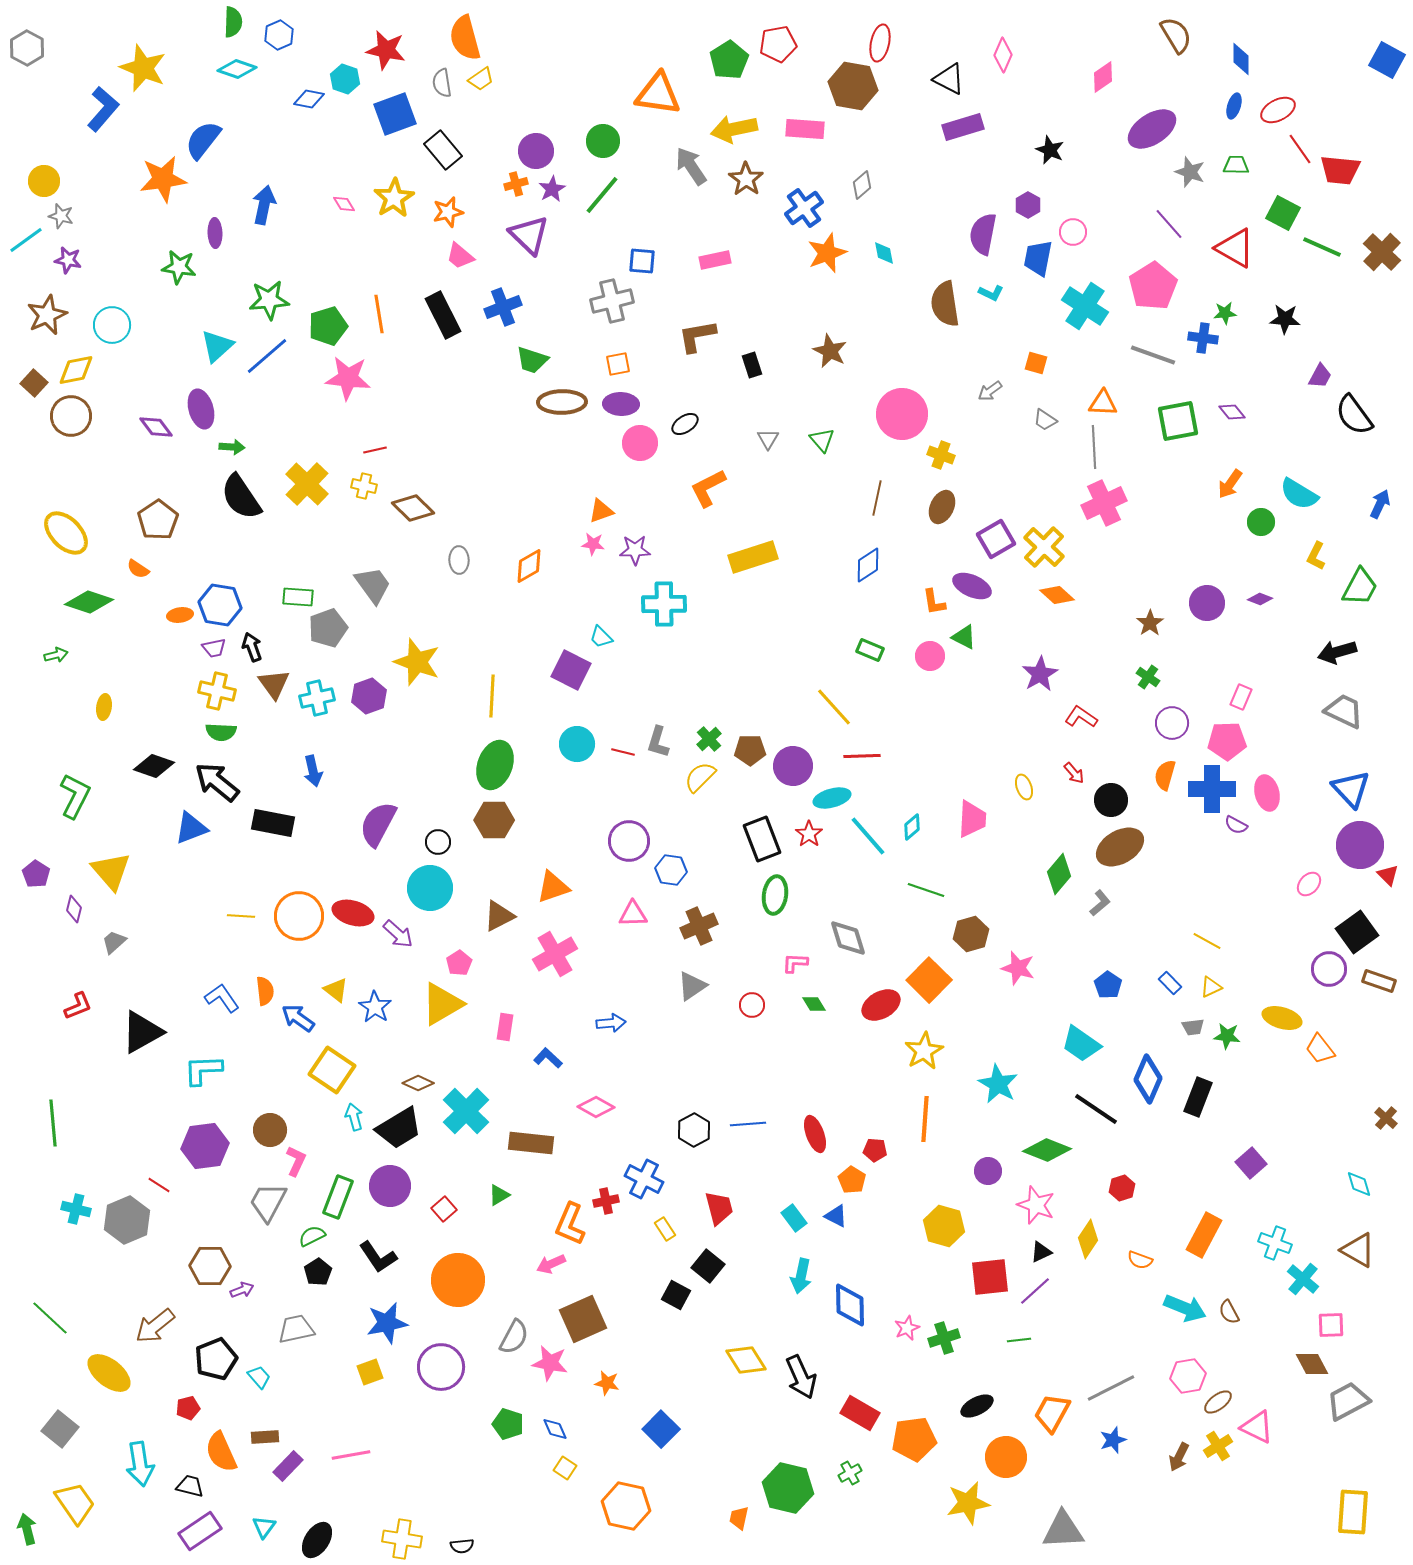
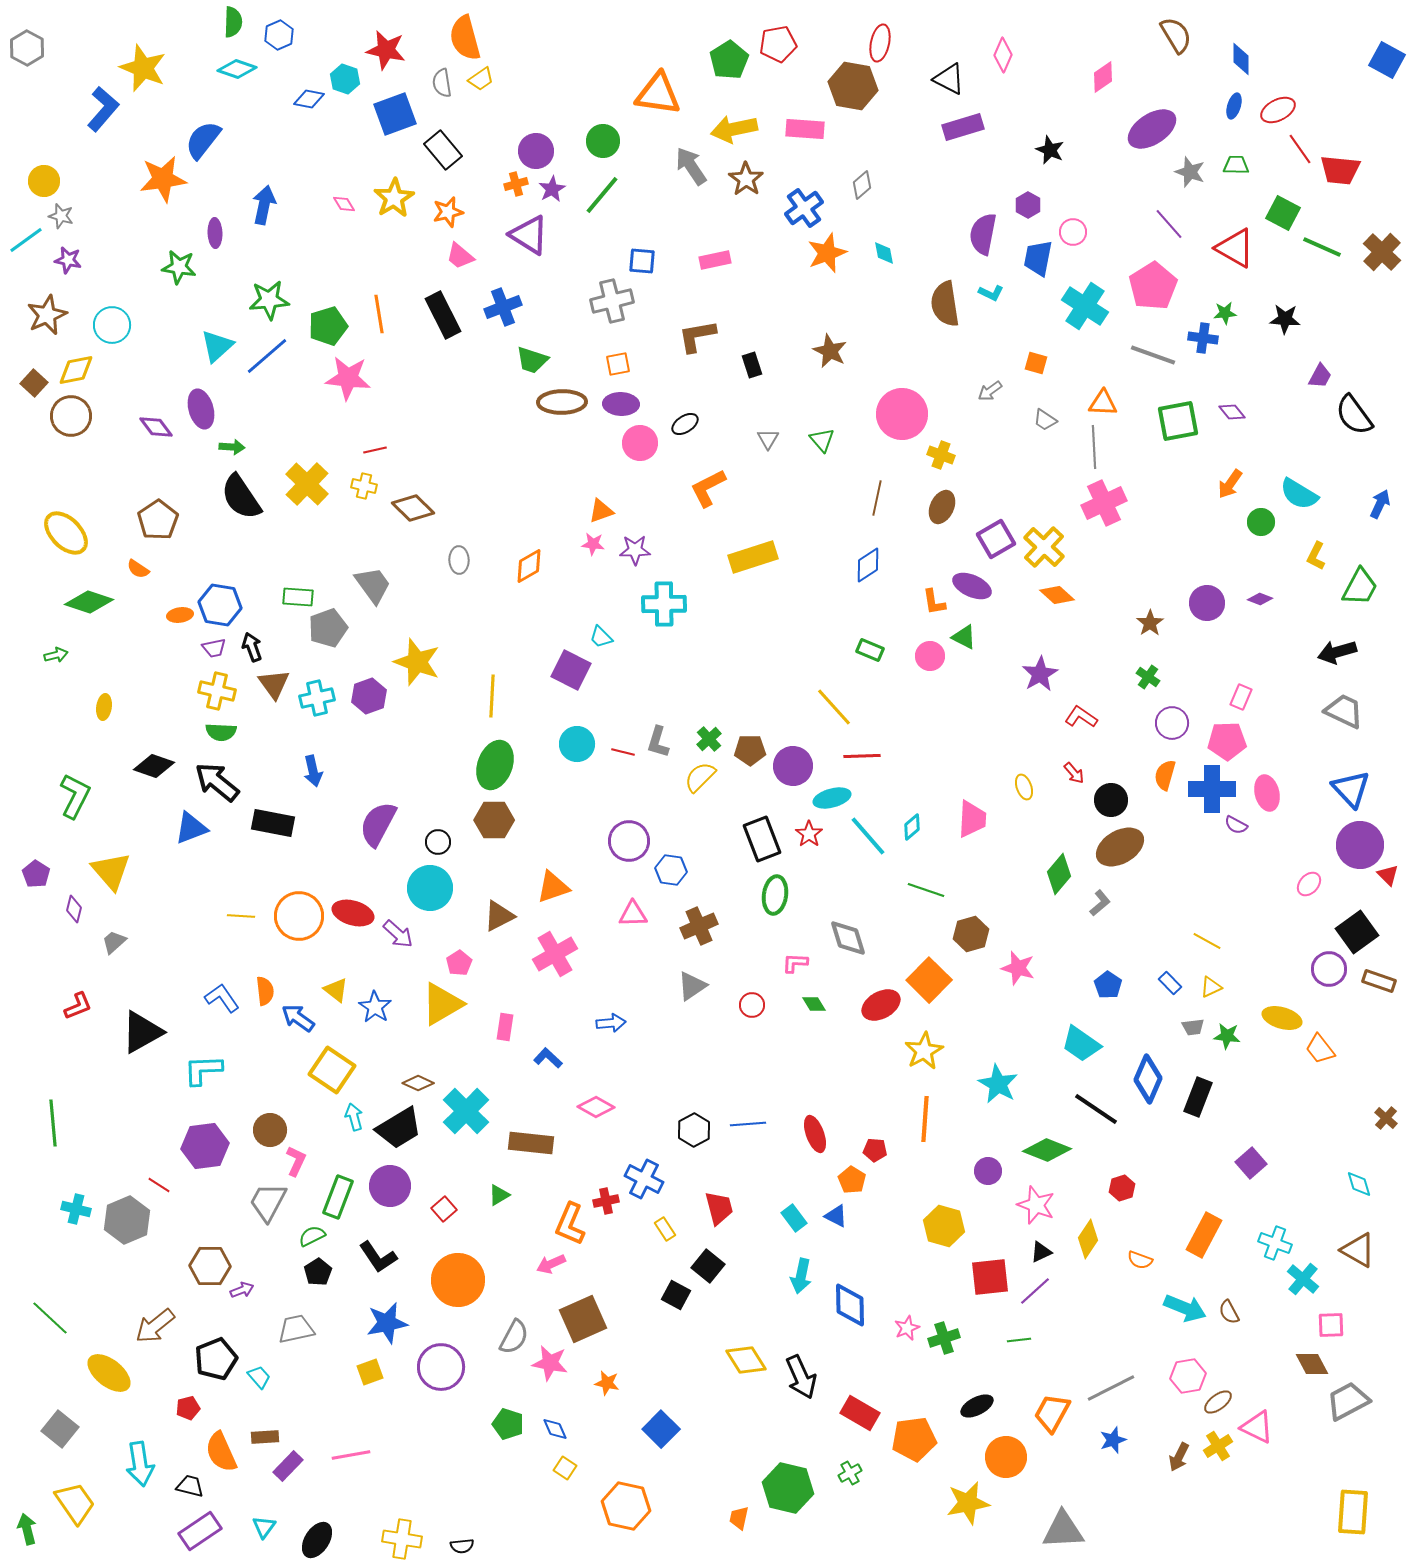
purple triangle at (529, 235): rotated 12 degrees counterclockwise
